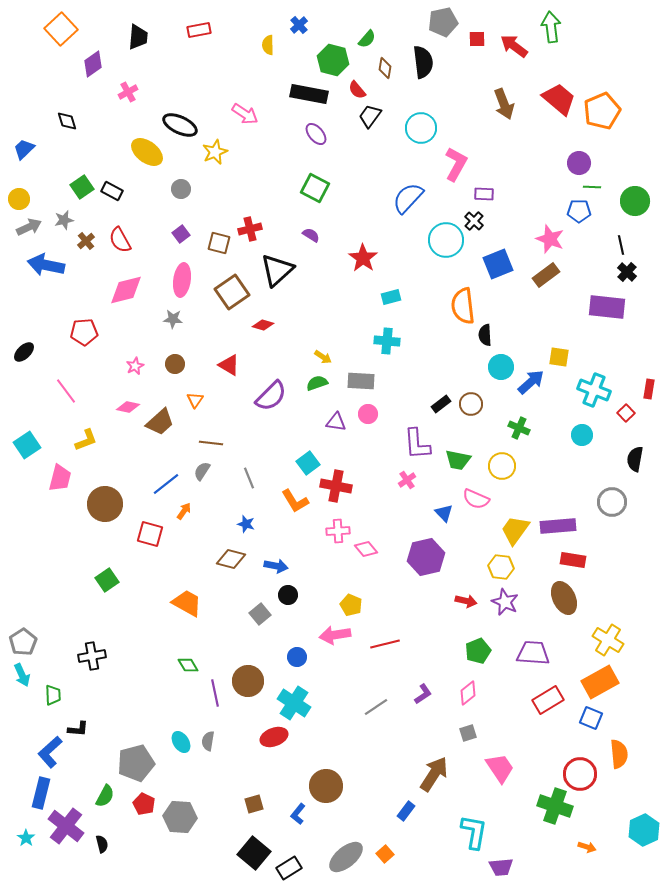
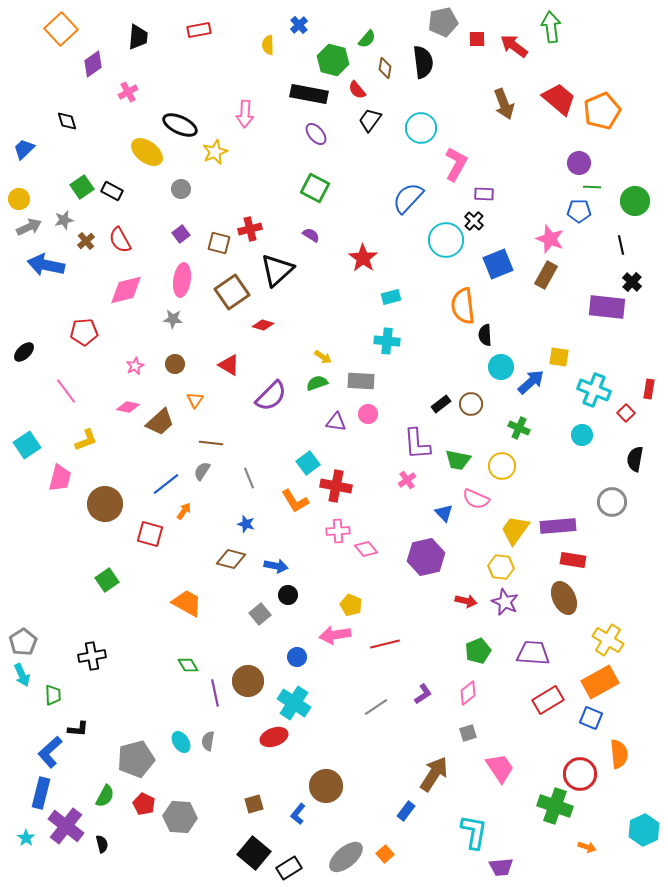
pink arrow at (245, 114): rotated 60 degrees clockwise
black trapezoid at (370, 116): moved 4 px down
black cross at (627, 272): moved 5 px right, 10 px down
brown rectangle at (546, 275): rotated 24 degrees counterclockwise
gray pentagon at (136, 763): moved 4 px up
